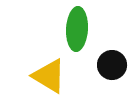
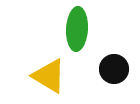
black circle: moved 2 px right, 4 px down
